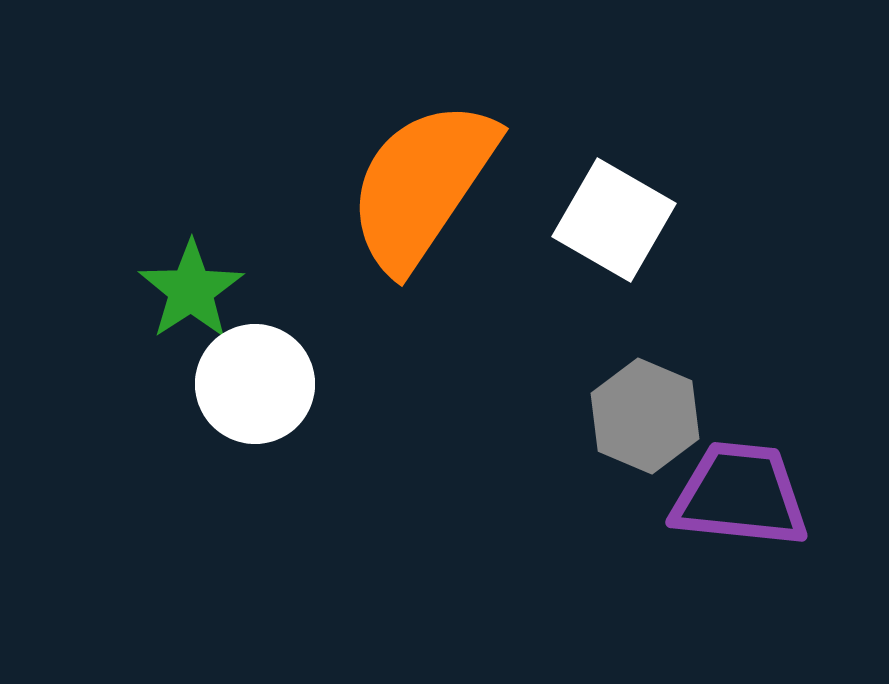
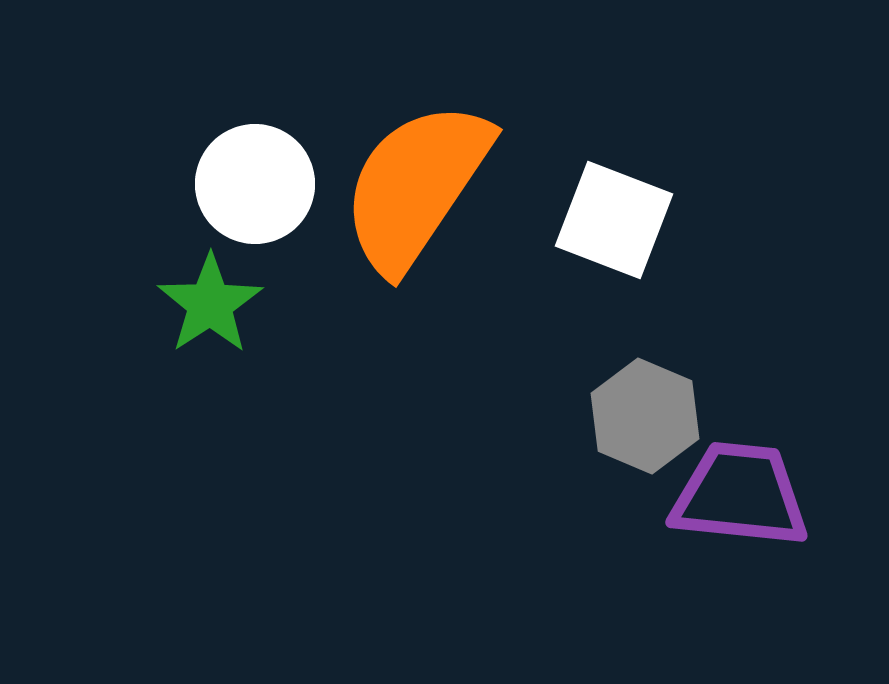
orange semicircle: moved 6 px left, 1 px down
white square: rotated 9 degrees counterclockwise
green star: moved 19 px right, 14 px down
white circle: moved 200 px up
